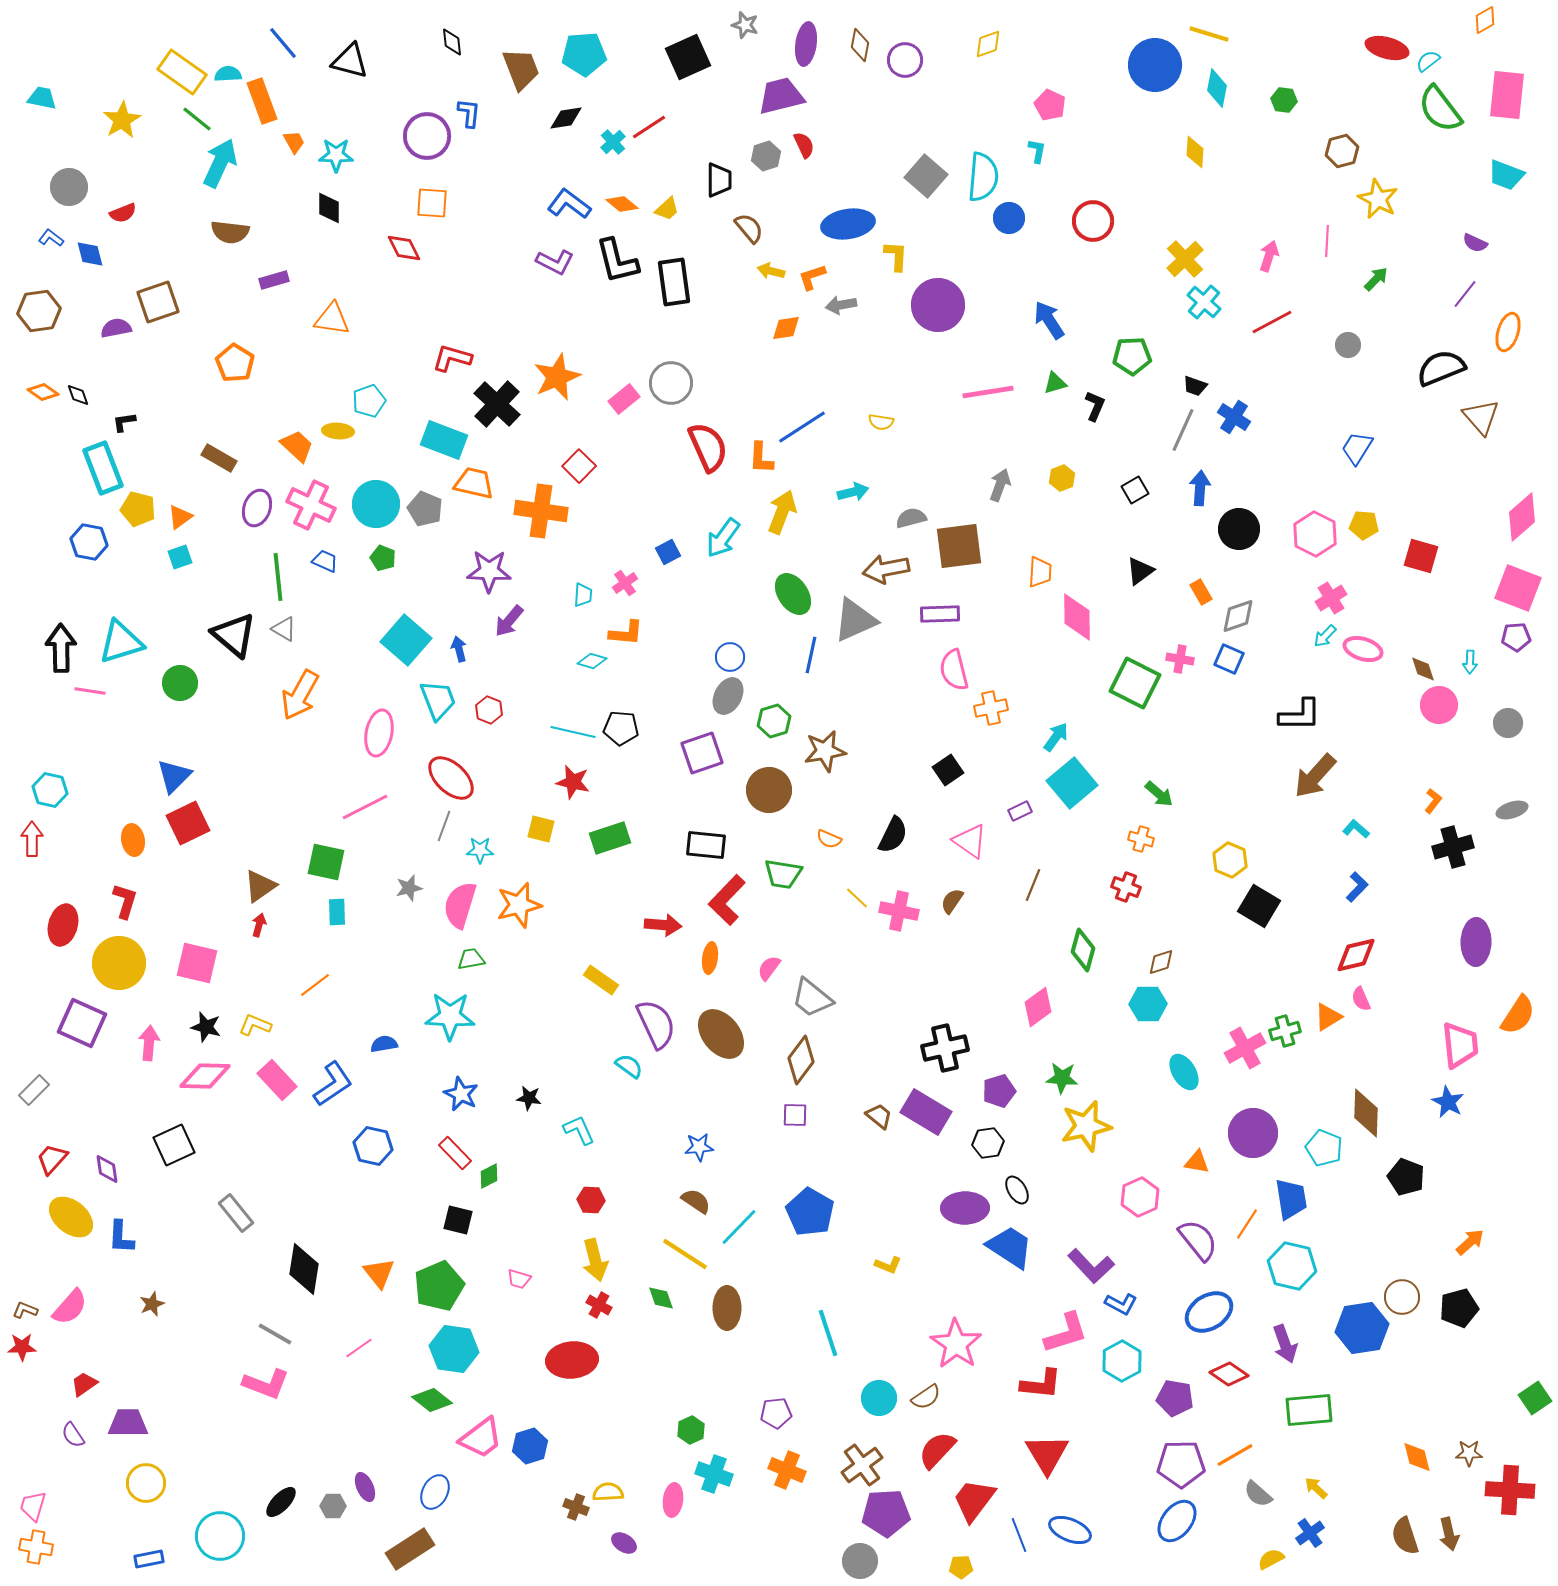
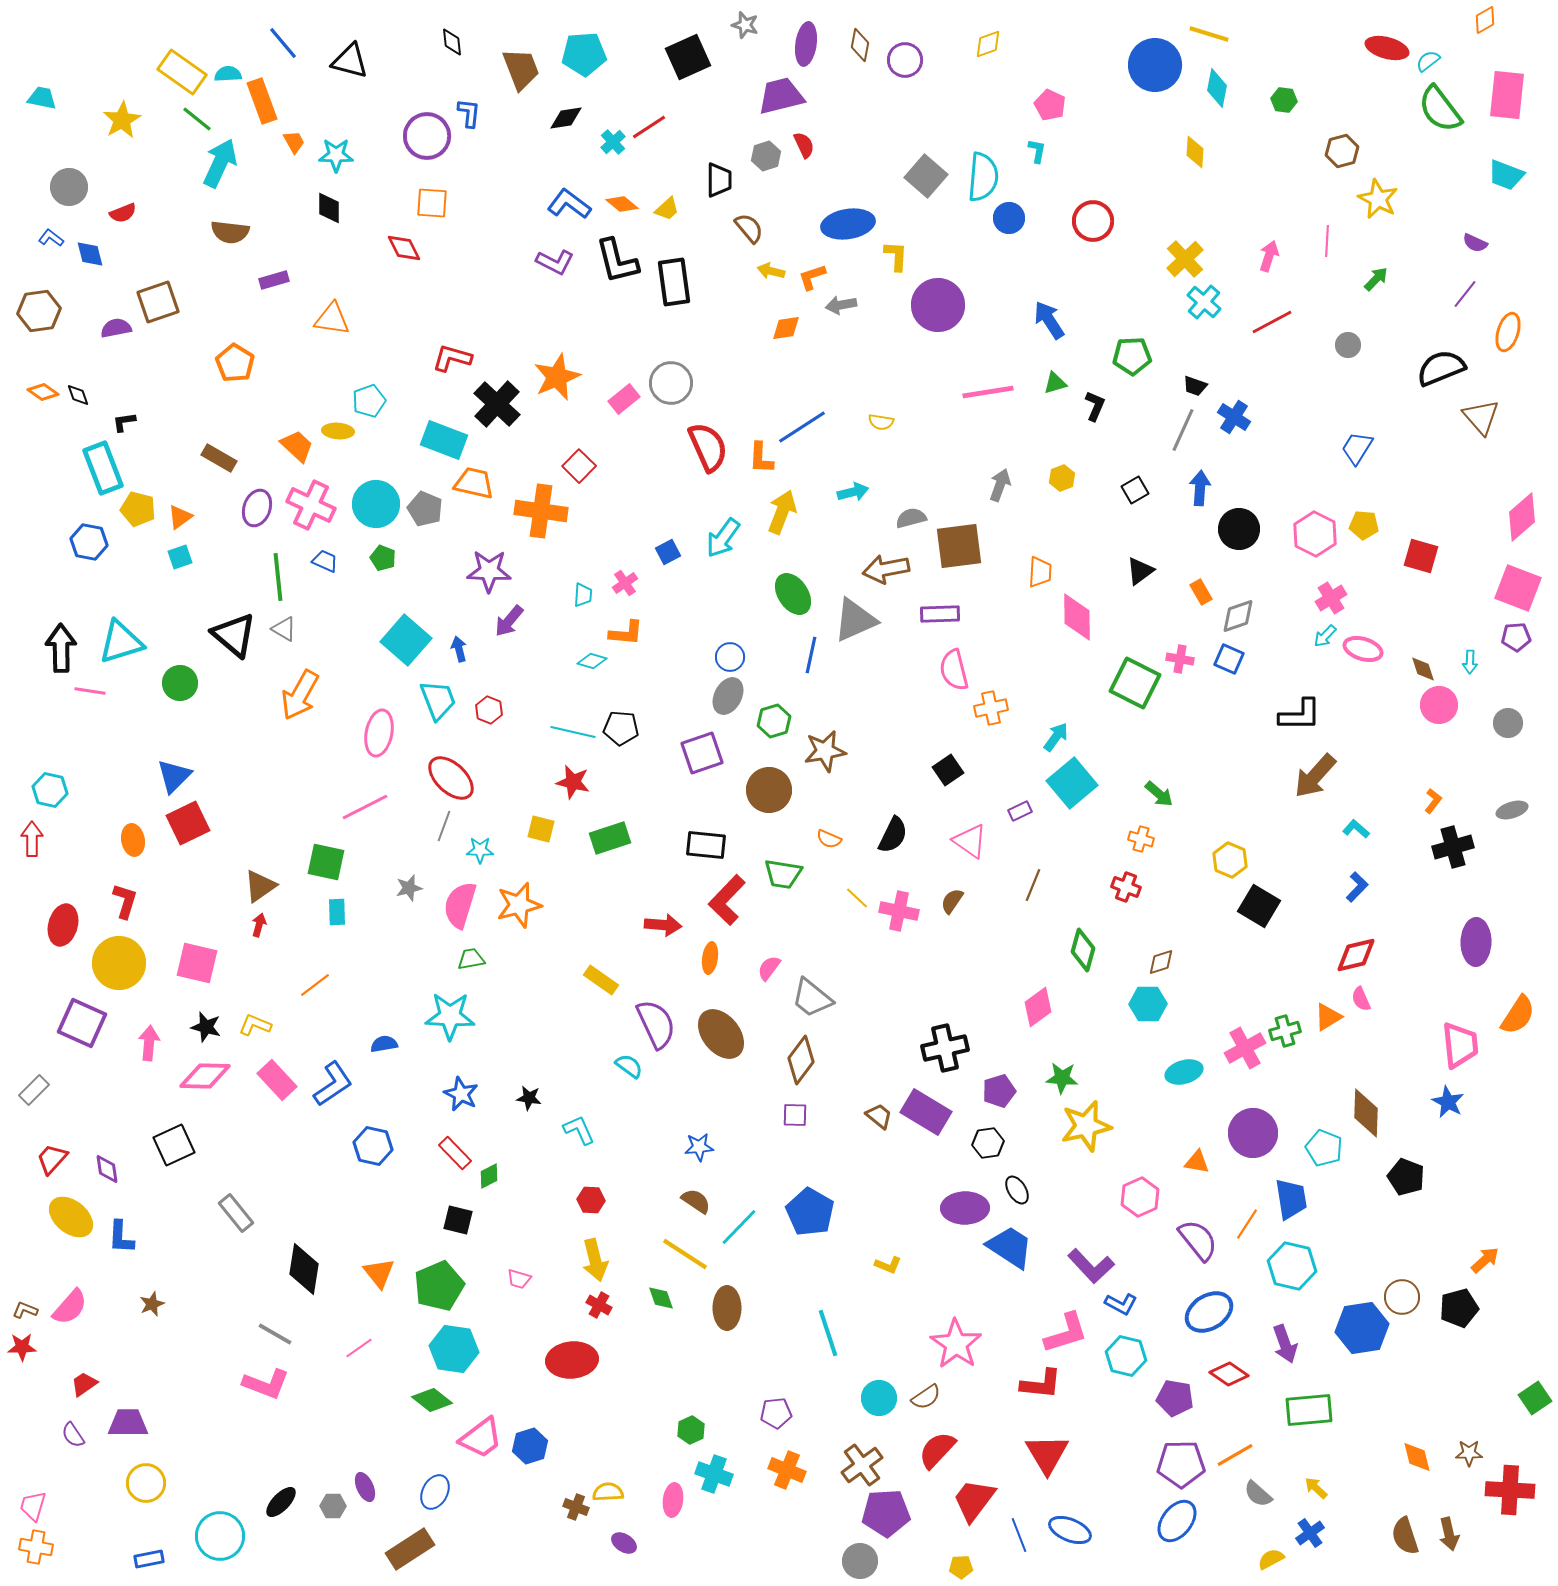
cyan ellipse at (1184, 1072): rotated 75 degrees counterclockwise
orange arrow at (1470, 1242): moved 15 px right, 18 px down
cyan hexagon at (1122, 1361): moved 4 px right, 5 px up; rotated 18 degrees counterclockwise
